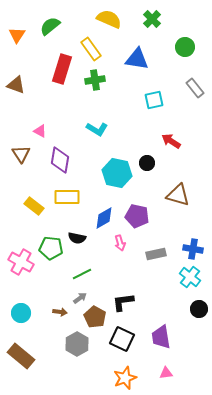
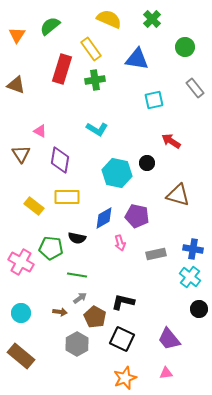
green line at (82, 274): moved 5 px left, 1 px down; rotated 36 degrees clockwise
black L-shape at (123, 302): rotated 20 degrees clockwise
purple trapezoid at (161, 337): moved 8 px right, 2 px down; rotated 30 degrees counterclockwise
